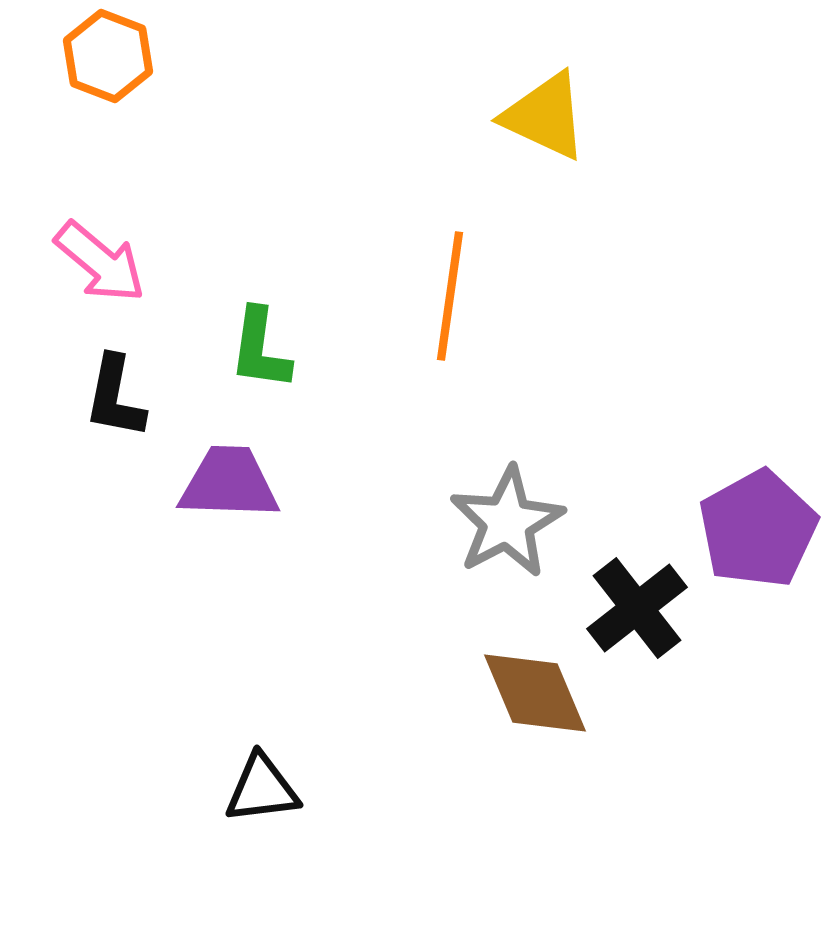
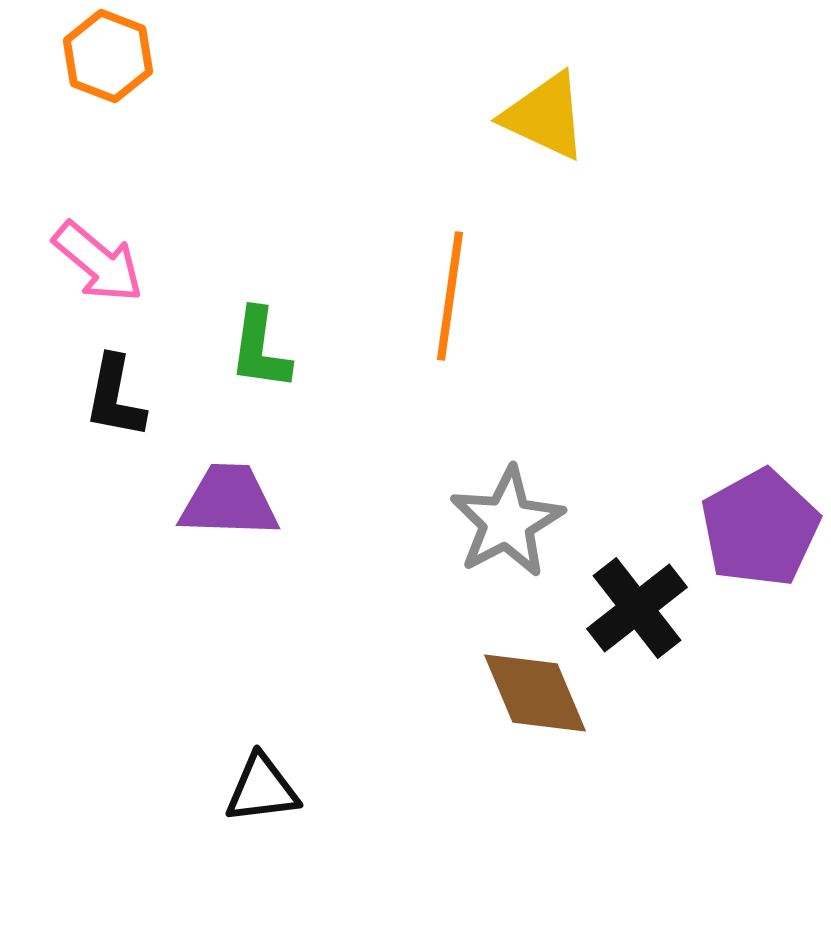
pink arrow: moved 2 px left
purple trapezoid: moved 18 px down
purple pentagon: moved 2 px right, 1 px up
